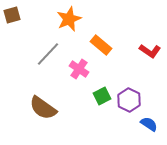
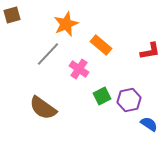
orange star: moved 3 px left, 5 px down
red L-shape: rotated 45 degrees counterclockwise
purple hexagon: rotated 20 degrees clockwise
